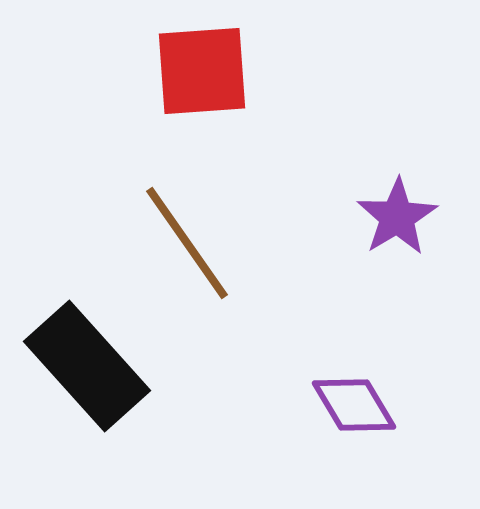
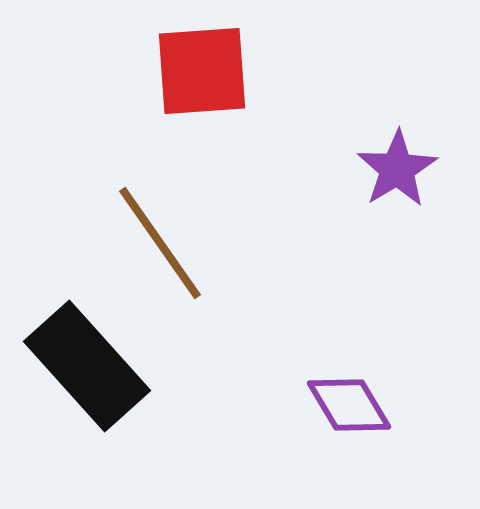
purple star: moved 48 px up
brown line: moved 27 px left
purple diamond: moved 5 px left
